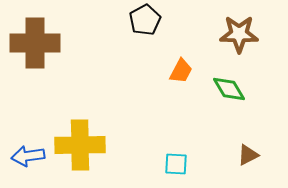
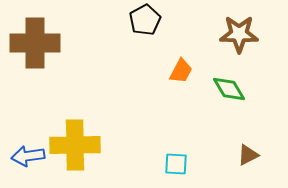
yellow cross: moved 5 px left
